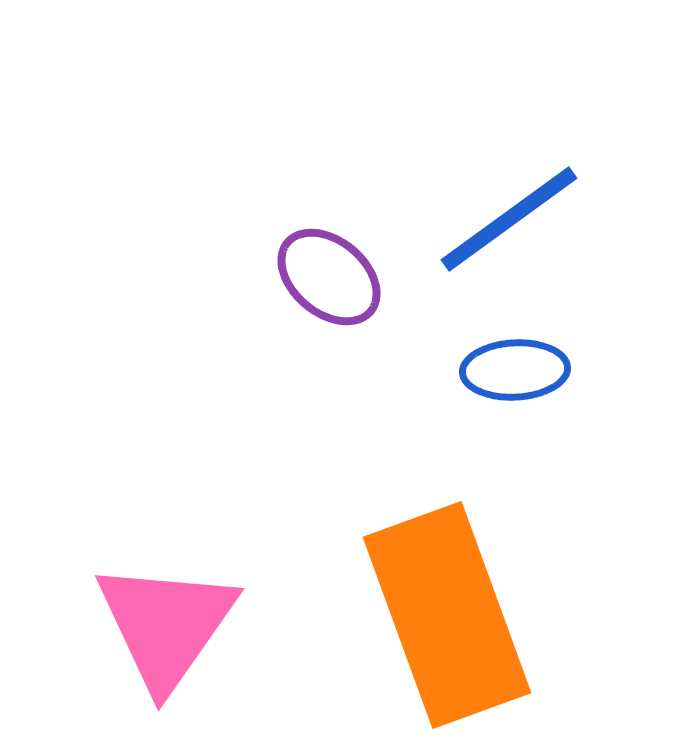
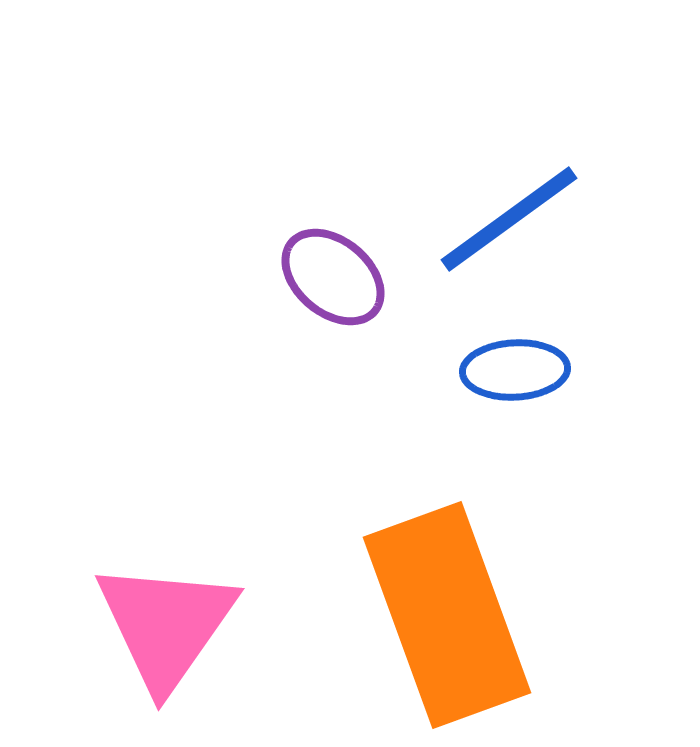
purple ellipse: moved 4 px right
